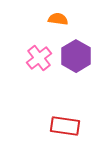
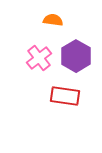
orange semicircle: moved 5 px left, 1 px down
red rectangle: moved 30 px up
